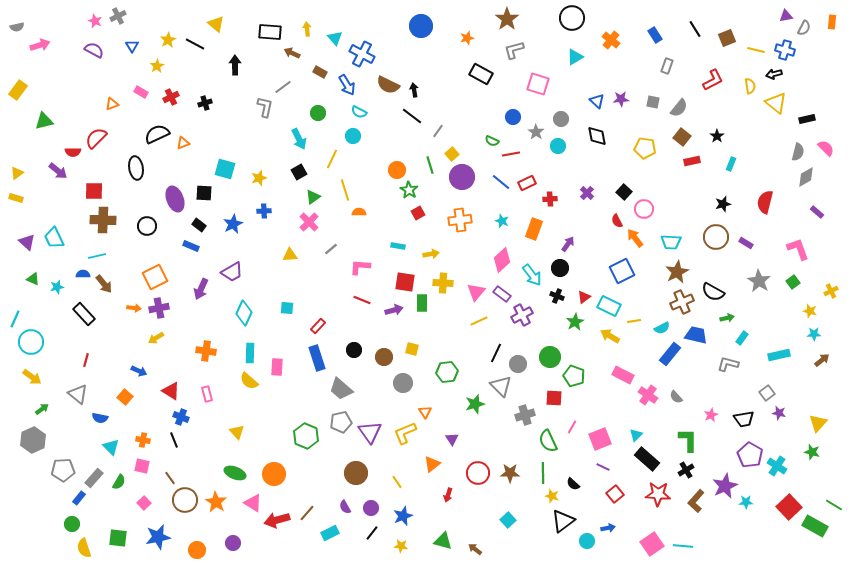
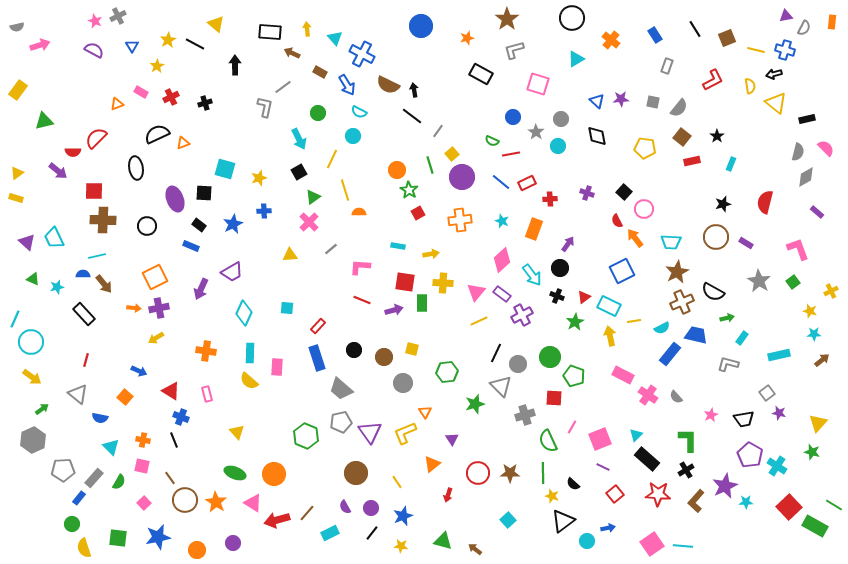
cyan triangle at (575, 57): moved 1 px right, 2 px down
orange triangle at (112, 104): moved 5 px right
purple cross at (587, 193): rotated 24 degrees counterclockwise
yellow arrow at (610, 336): rotated 48 degrees clockwise
